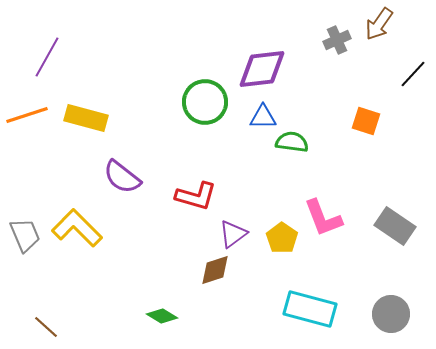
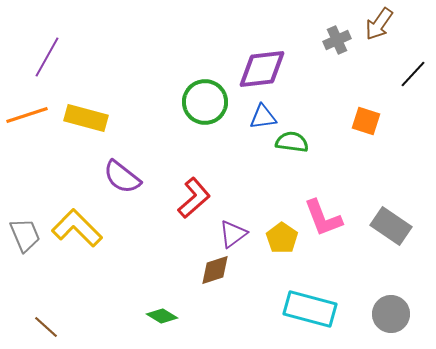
blue triangle: rotated 8 degrees counterclockwise
red L-shape: moved 2 px left, 2 px down; rotated 57 degrees counterclockwise
gray rectangle: moved 4 px left
